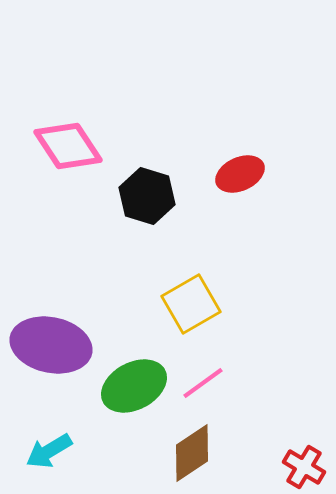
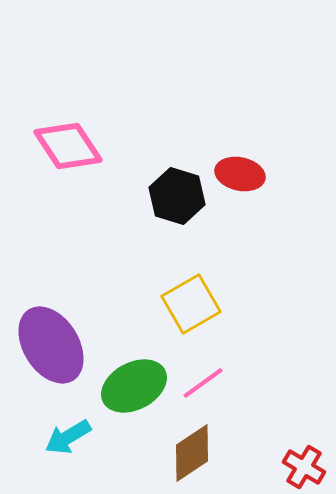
red ellipse: rotated 36 degrees clockwise
black hexagon: moved 30 px right
purple ellipse: rotated 46 degrees clockwise
cyan arrow: moved 19 px right, 14 px up
